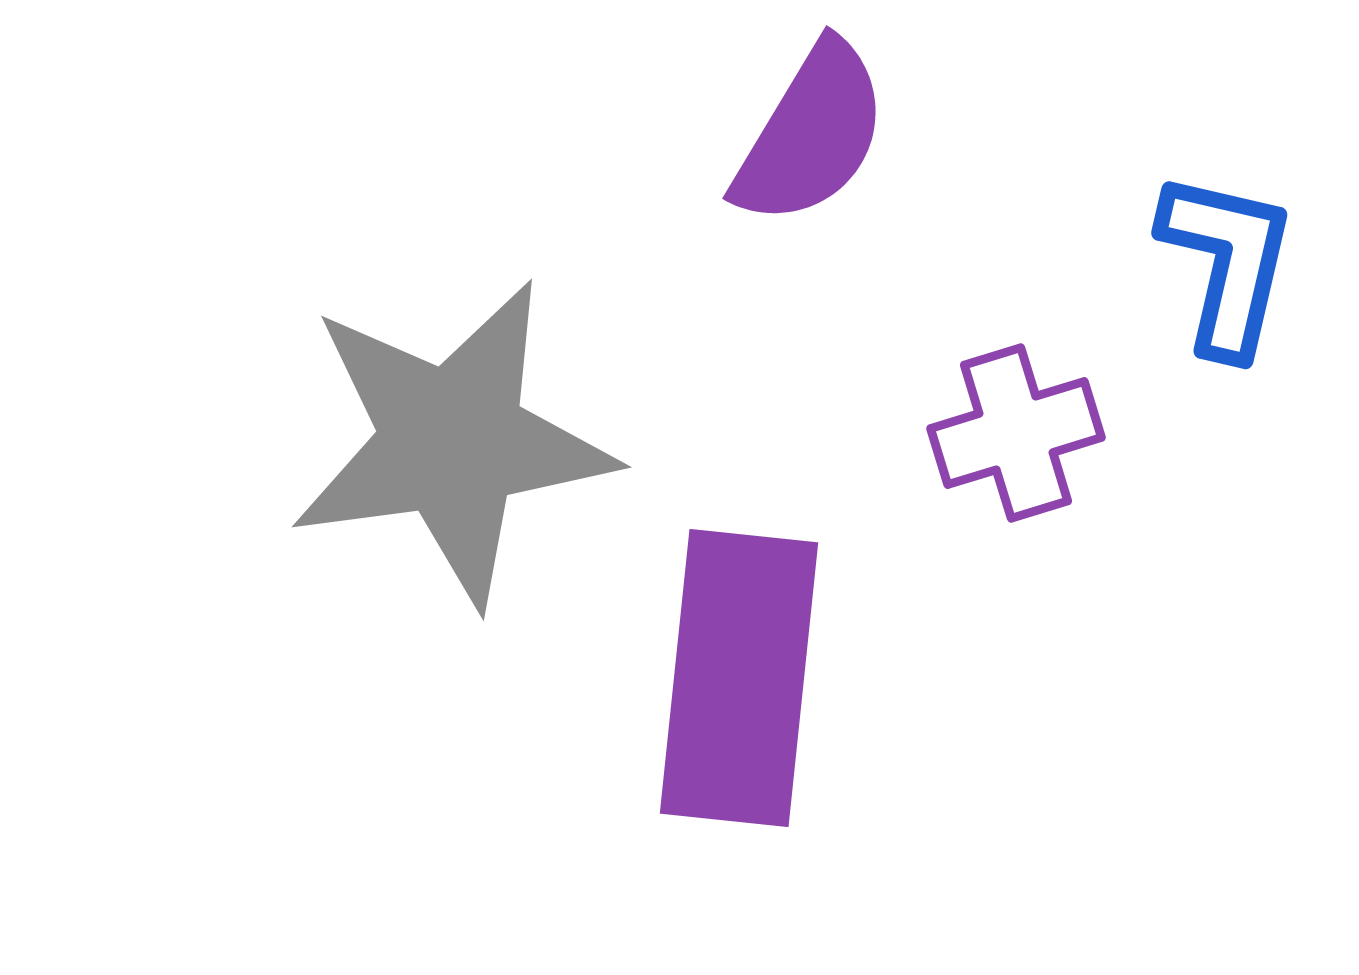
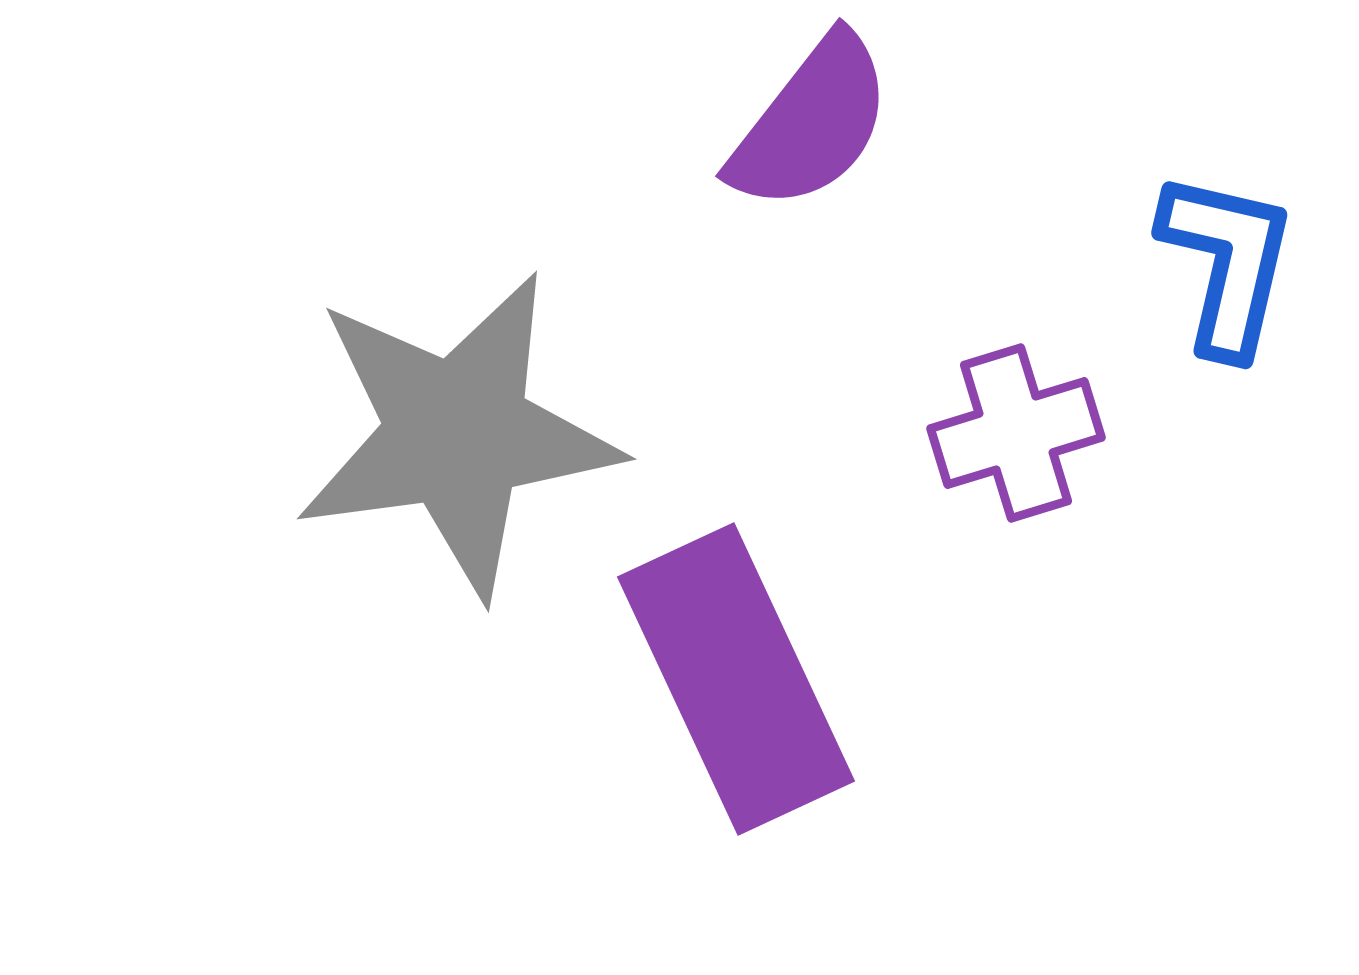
purple semicircle: moved 11 px up; rotated 7 degrees clockwise
gray star: moved 5 px right, 8 px up
purple rectangle: moved 3 px left, 1 px down; rotated 31 degrees counterclockwise
